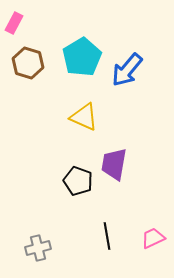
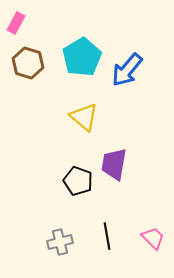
pink rectangle: moved 2 px right
yellow triangle: rotated 16 degrees clockwise
pink trapezoid: rotated 70 degrees clockwise
gray cross: moved 22 px right, 6 px up
